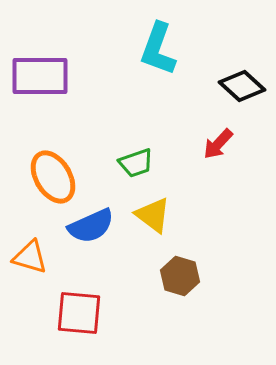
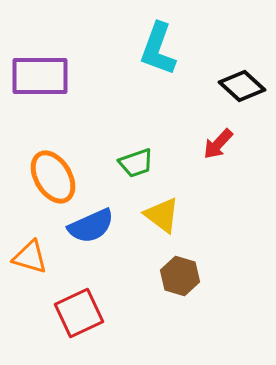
yellow triangle: moved 9 px right
red square: rotated 30 degrees counterclockwise
